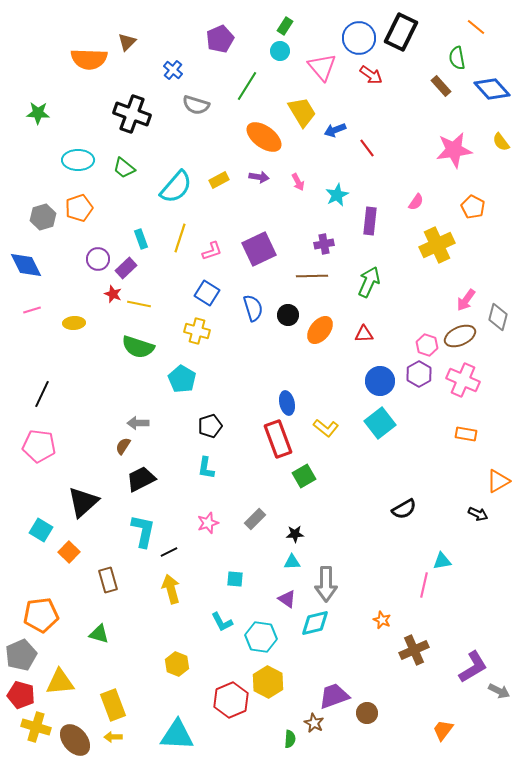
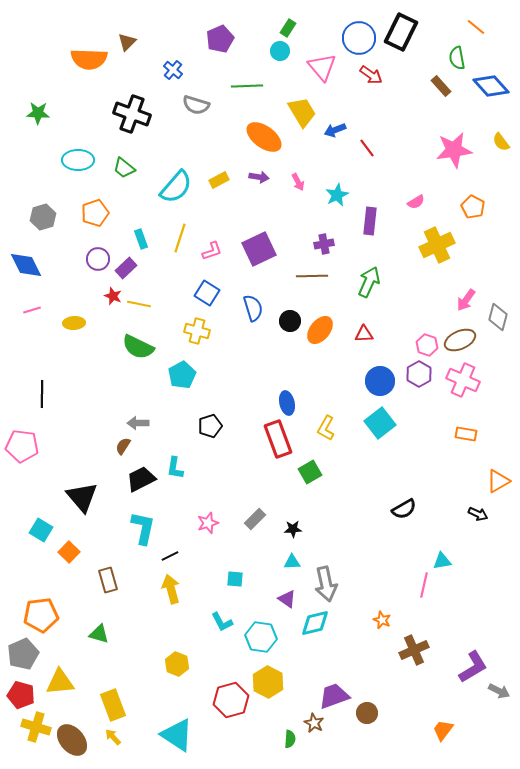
green rectangle at (285, 26): moved 3 px right, 2 px down
green line at (247, 86): rotated 56 degrees clockwise
blue diamond at (492, 89): moved 1 px left, 3 px up
pink semicircle at (416, 202): rotated 24 degrees clockwise
orange pentagon at (79, 208): moved 16 px right, 5 px down
red star at (113, 294): moved 2 px down
black circle at (288, 315): moved 2 px right, 6 px down
brown ellipse at (460, 336): moved 4 px down
green semicircle at (138, 347): rotated 8 degrees clockwise
cyan pentagon at (182, 379): moved 4 px up; rotated 12 degrees clockwise
black line at (42, 394): rotated 24 degrees counterclockwise
yellow L-shape at (326, 428): rotated 80 degrees clockwise
pink pentagon at (39, 446): moved 17 px left
cyan L-shape at (206, 468): moved 31 px left
green square at (304, 476): moved 6 px right, 4 px up
black triangle at (83, 502): moved 1 px left, 5 px up; rotated 28 degrees counterclockwise
cyan L-shape at (143, 531): moved 3 px up
black star at (295, 534): moved 2 px left, 5 px up
black line at (169, 552): moved 1 px right, 4 px down
gray arrow at (326, 584): rotated 12 degrees counterclockwise
gray pentagon at (21, 655): moved 2 px right, 1 px up
red hexagon at (231, 700): rotated 8 degrees clockwise
cyan triangle at (177, 735): rotated 30 degrees clockwise
yellow arrow at (113, 737): rotated 48 degrees clockwise
brown ellipse at (75, 740): moved 3 px left
